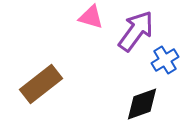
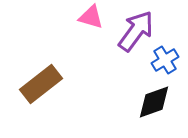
black diamond: moved 12 px right, 2 px up
